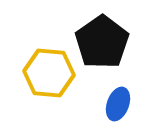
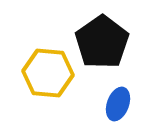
yellow hexagon: moved 1 px left
